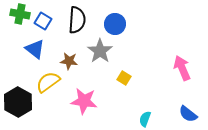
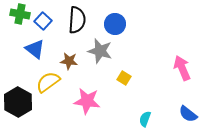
blue square: rotated 12 degrees clockwise
gray star: rotated 20 degrees counterclockwise
pink star: moved 3 px right
